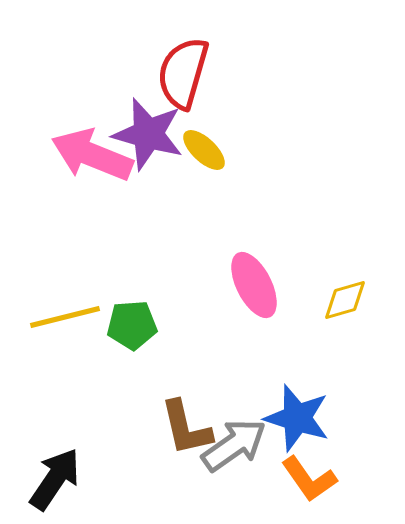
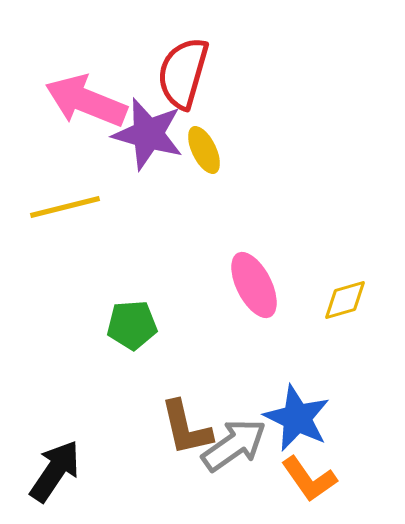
yellow ellipse: rotated 21 degrees clockwise
pink arrow: moved 6 px left, 54 px up
yellow line: moved 110 px up
blue star: rotated 8 degrees clockwise
black arrow: moved 8 px up
